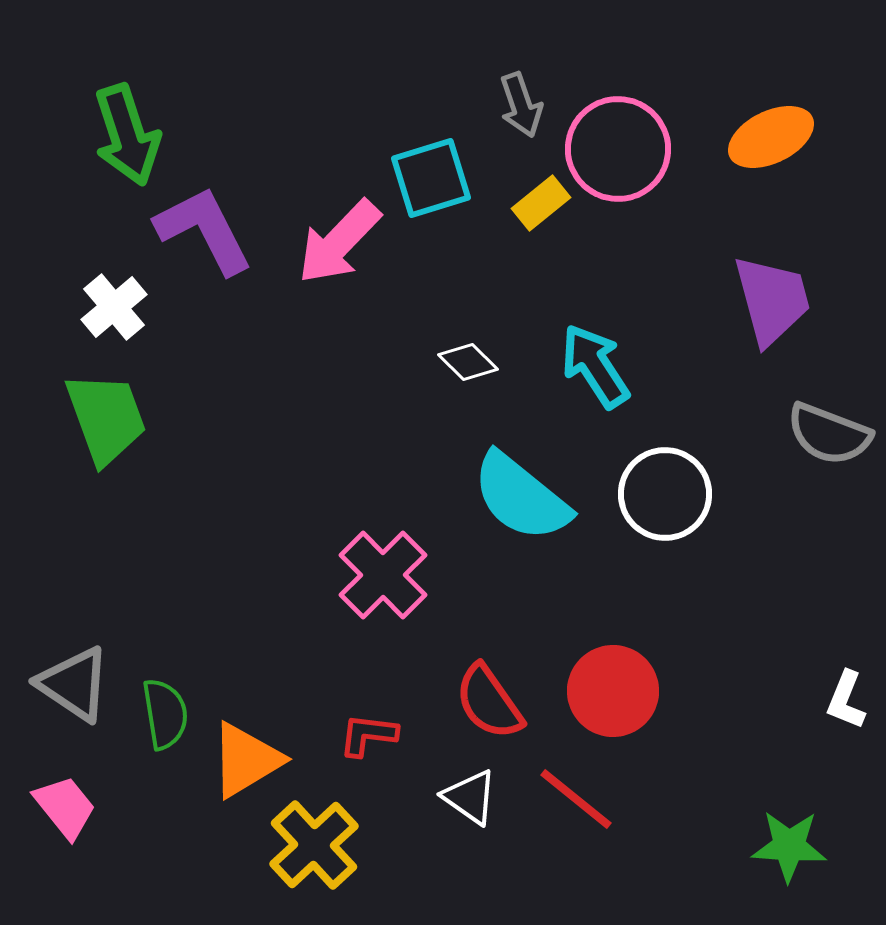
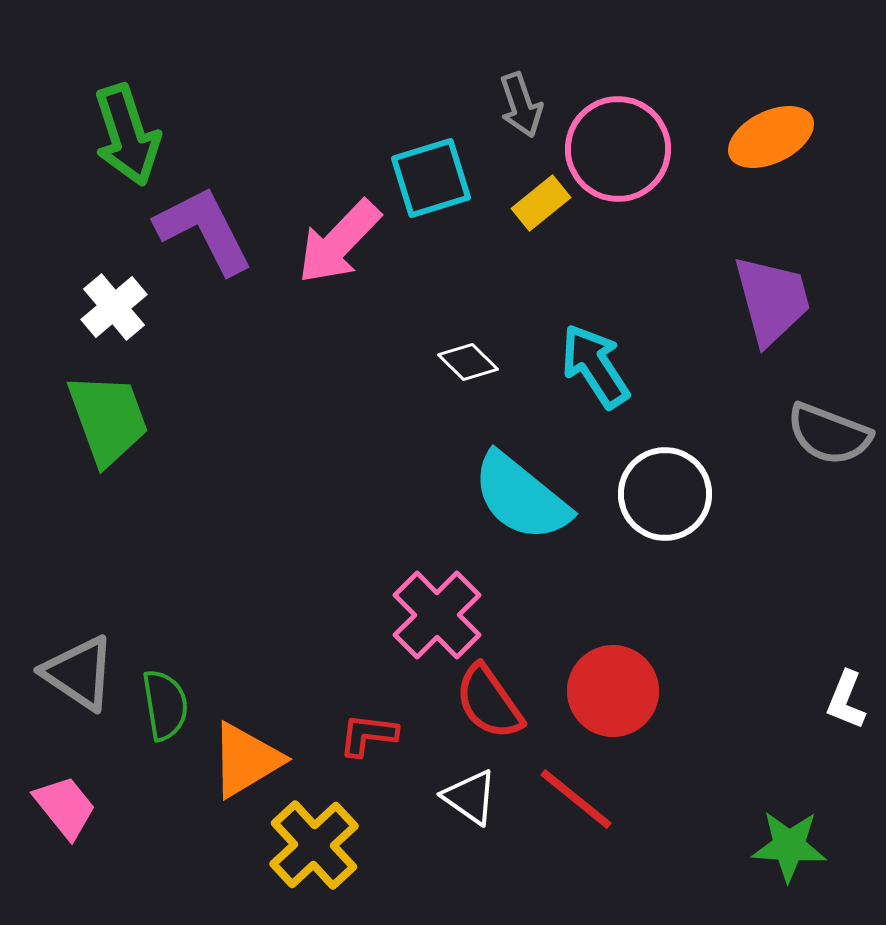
green trapezoid: moved 2 px right, 1 px down
pink cross: moved 54 px right, 40 px down
gray triangle: moved 5 px right, 11 px up
green semicircle: moved 9 px up
